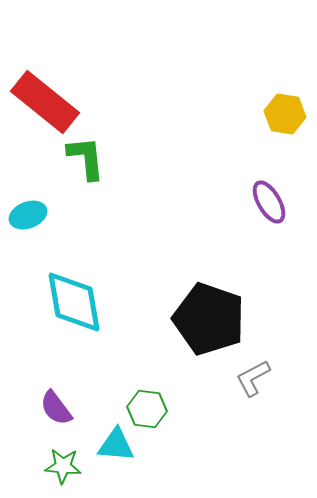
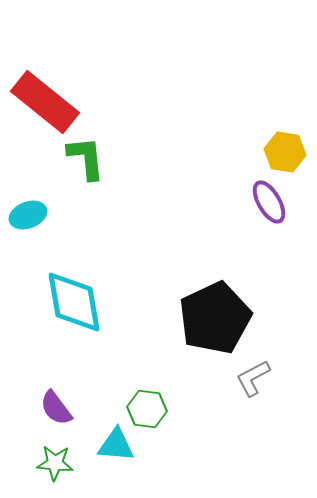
yellow hexagon: moved 38 px down
black pentagon: moved 6 px right, 1 px up; rotated 28 degrees clockwise
green star: moved 8 px left, 3 px up
